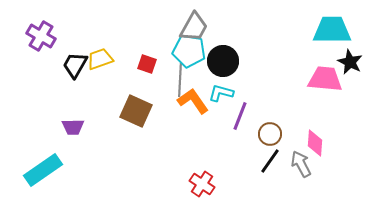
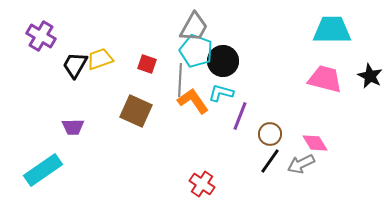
cyan pentagon: moved 7 px right; rotated 12 degrees clockwise
black star: moved 20 px right, 14 px down
pink trapezoid: rotated 9 degrees clockwise
pink diamond: rotated 36 degrees counterclockwise
gray arrow: rotated 88 degrees counterclockwise
